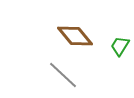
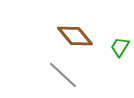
green trapezoid: moved 1 px down
